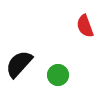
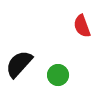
red semicircle: moved 3 px left
